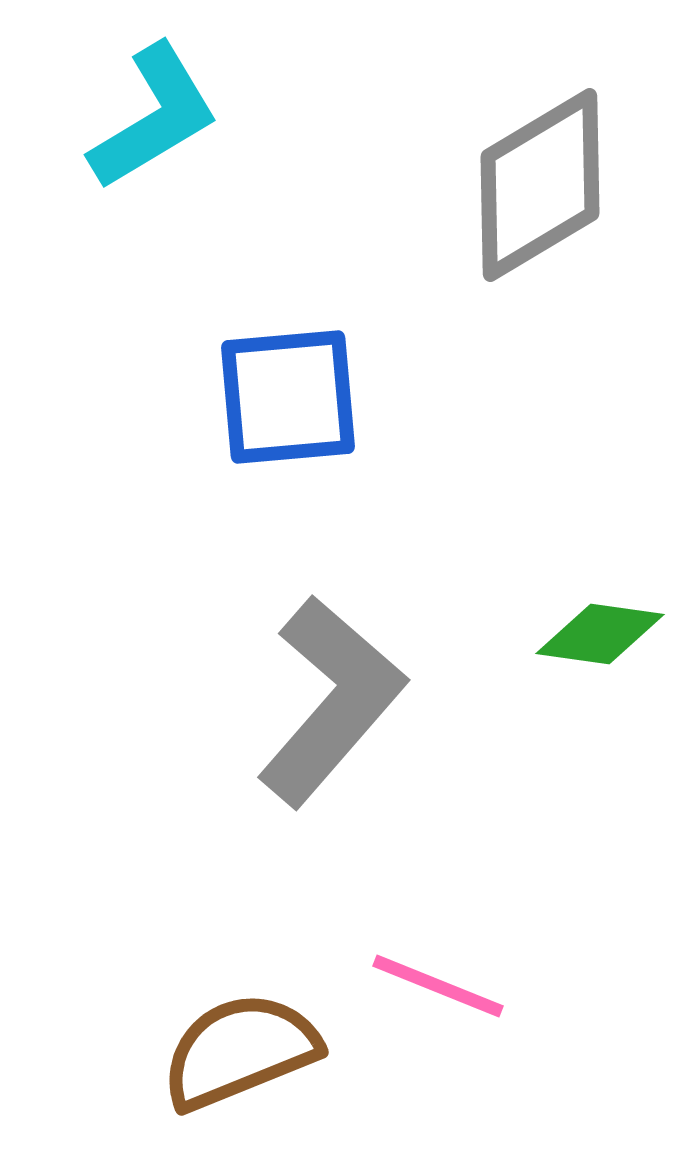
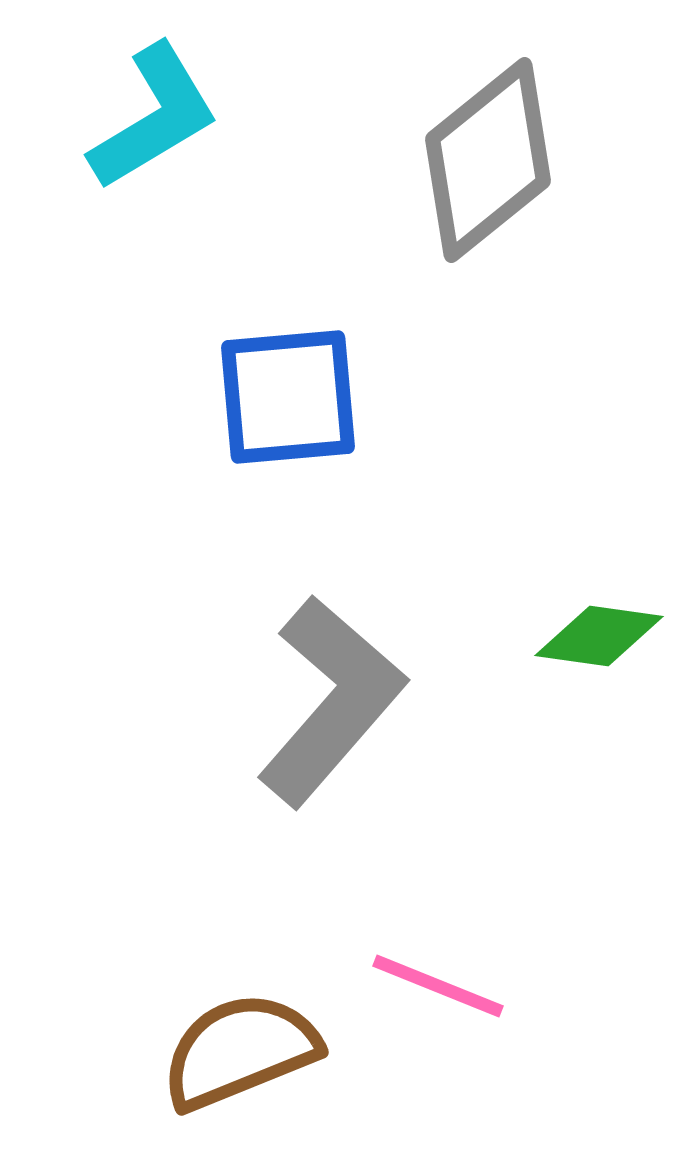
gray diamond: moved 52 px left, 25 px up; rotated 8 degrees counterclockwise
green diamond: moved 1 px left, 2 px down
